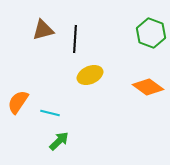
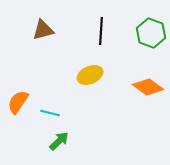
black line: moved 26 px right, 8 px up
